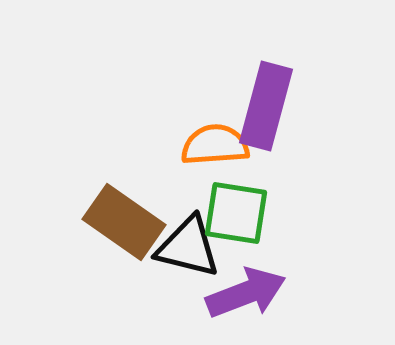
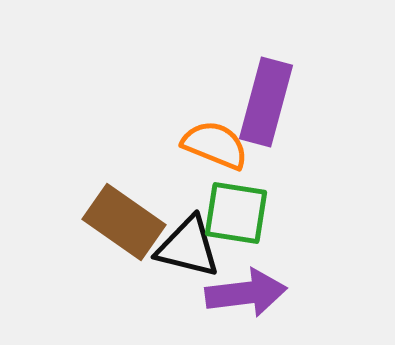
purple rectangle: moved 4 px up
orange semicircle: rotated 26 degrees clockwise
purple arrow: rotated 14 degrees clockwise
